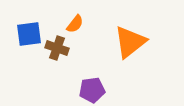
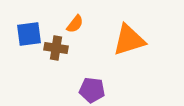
orange triangle: moved 1 px left, 2 px up; rotated 21 degrees clockwise
brown cross: moved 1 px left; rotated 10 degrees counterclockwise
purple pentagon: rotated 15 degrees clockwise
